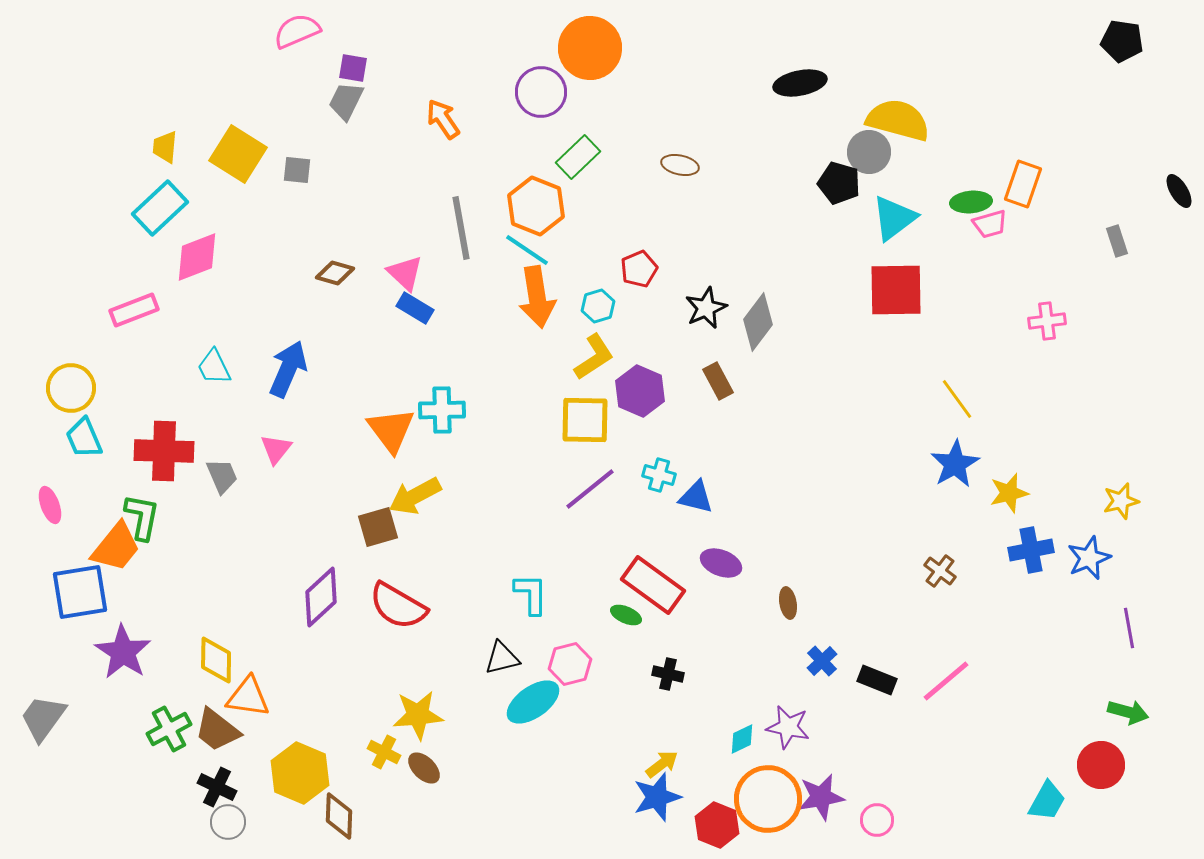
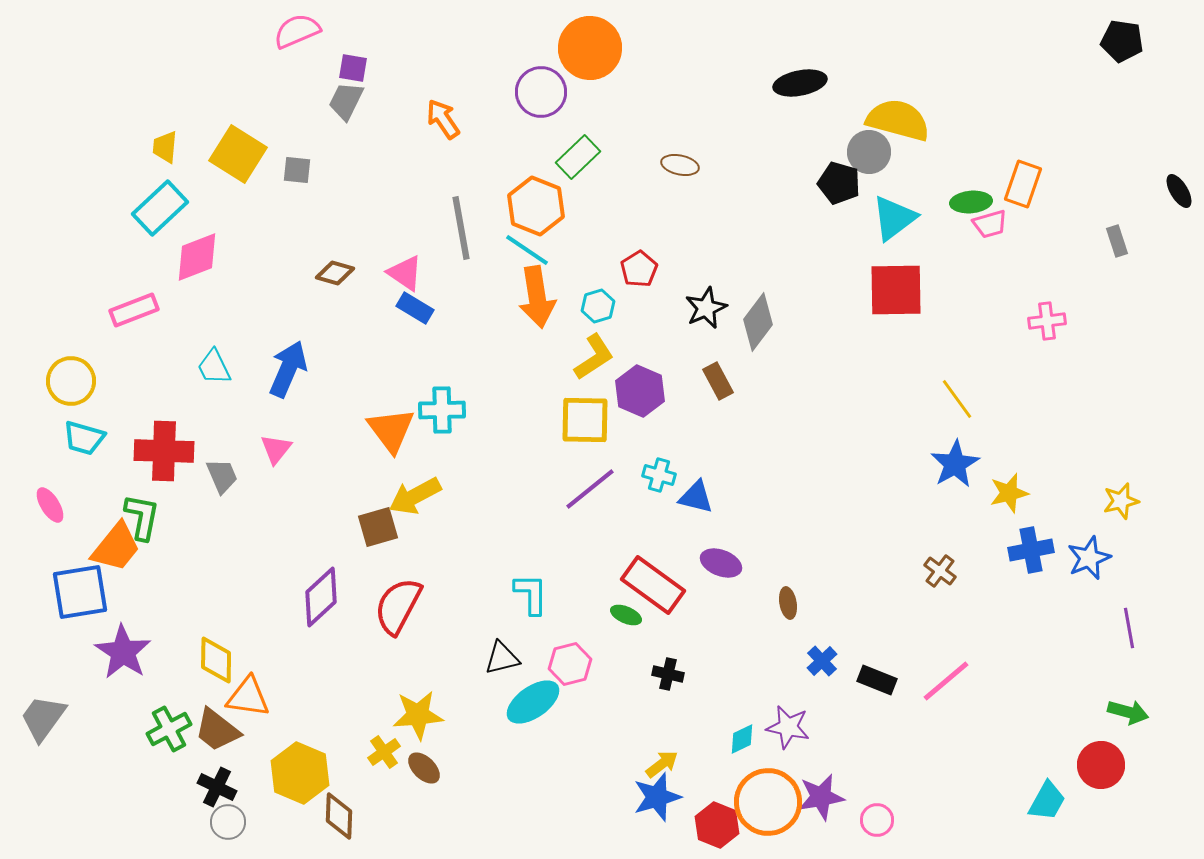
red pentagon at (639, 269): rotated 9 degrees counterclockwise
pink triangle at (405, 273): rotated 9 degrees counterclockwise
yellow circle at (71, 388): moved 7 px up
cyan trapezoid at (84, 438): rotated 51 degrees counterclockwise
pink ellipse at (50, 505): rotated 12 degrees counterclockwise
red semicircle at (398, 606): rotated 88 degrees clockwise
yellow cross at (384, 752): rotated 28 degrees clockwise
orange circle at (768, 799): moved 3 px down
